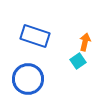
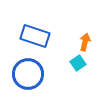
cyan square: moved 2 px down
blue circle: moved 5 px up
